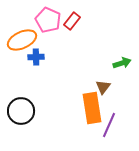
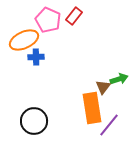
red rectangle: moved 2 px right, 5 px up
orange ellipse: moved 2 px right
green arrow: moved 3 px left, 16 px down
black circle: moved 13 px right, 10 px down
purple line: rotated 15 degrees clockwise
